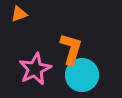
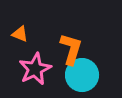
orange triangle: moved 1 px right, 20 px down; rotated 42 degrees clockwise
